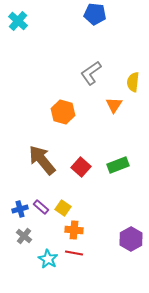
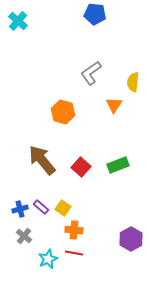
cyan star: rotated 18 degrees clockwise
